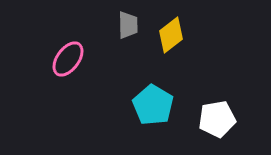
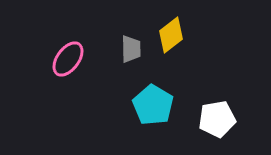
gray trapezoid: moved 3 px right, 24 px down
